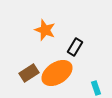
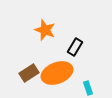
orange ellipse: rotated 12 degrees clockwise
cyan rectangle: moved 8 px left
